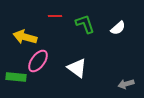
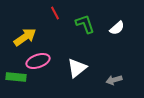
red line: moved 3 px up; rotated 64 degrees clockwise
white semicircle: moved 1 px left
yellow arrow: rotated 130 degrees clockwise
pink ellipse: rotated 35 degrees clockwise
white triangle: rotated 45 degrees clockwise
gray arrow: moved 12 px left, 4 px up
